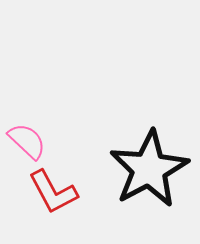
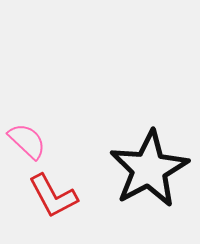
red L-shape: moved 4 px down
